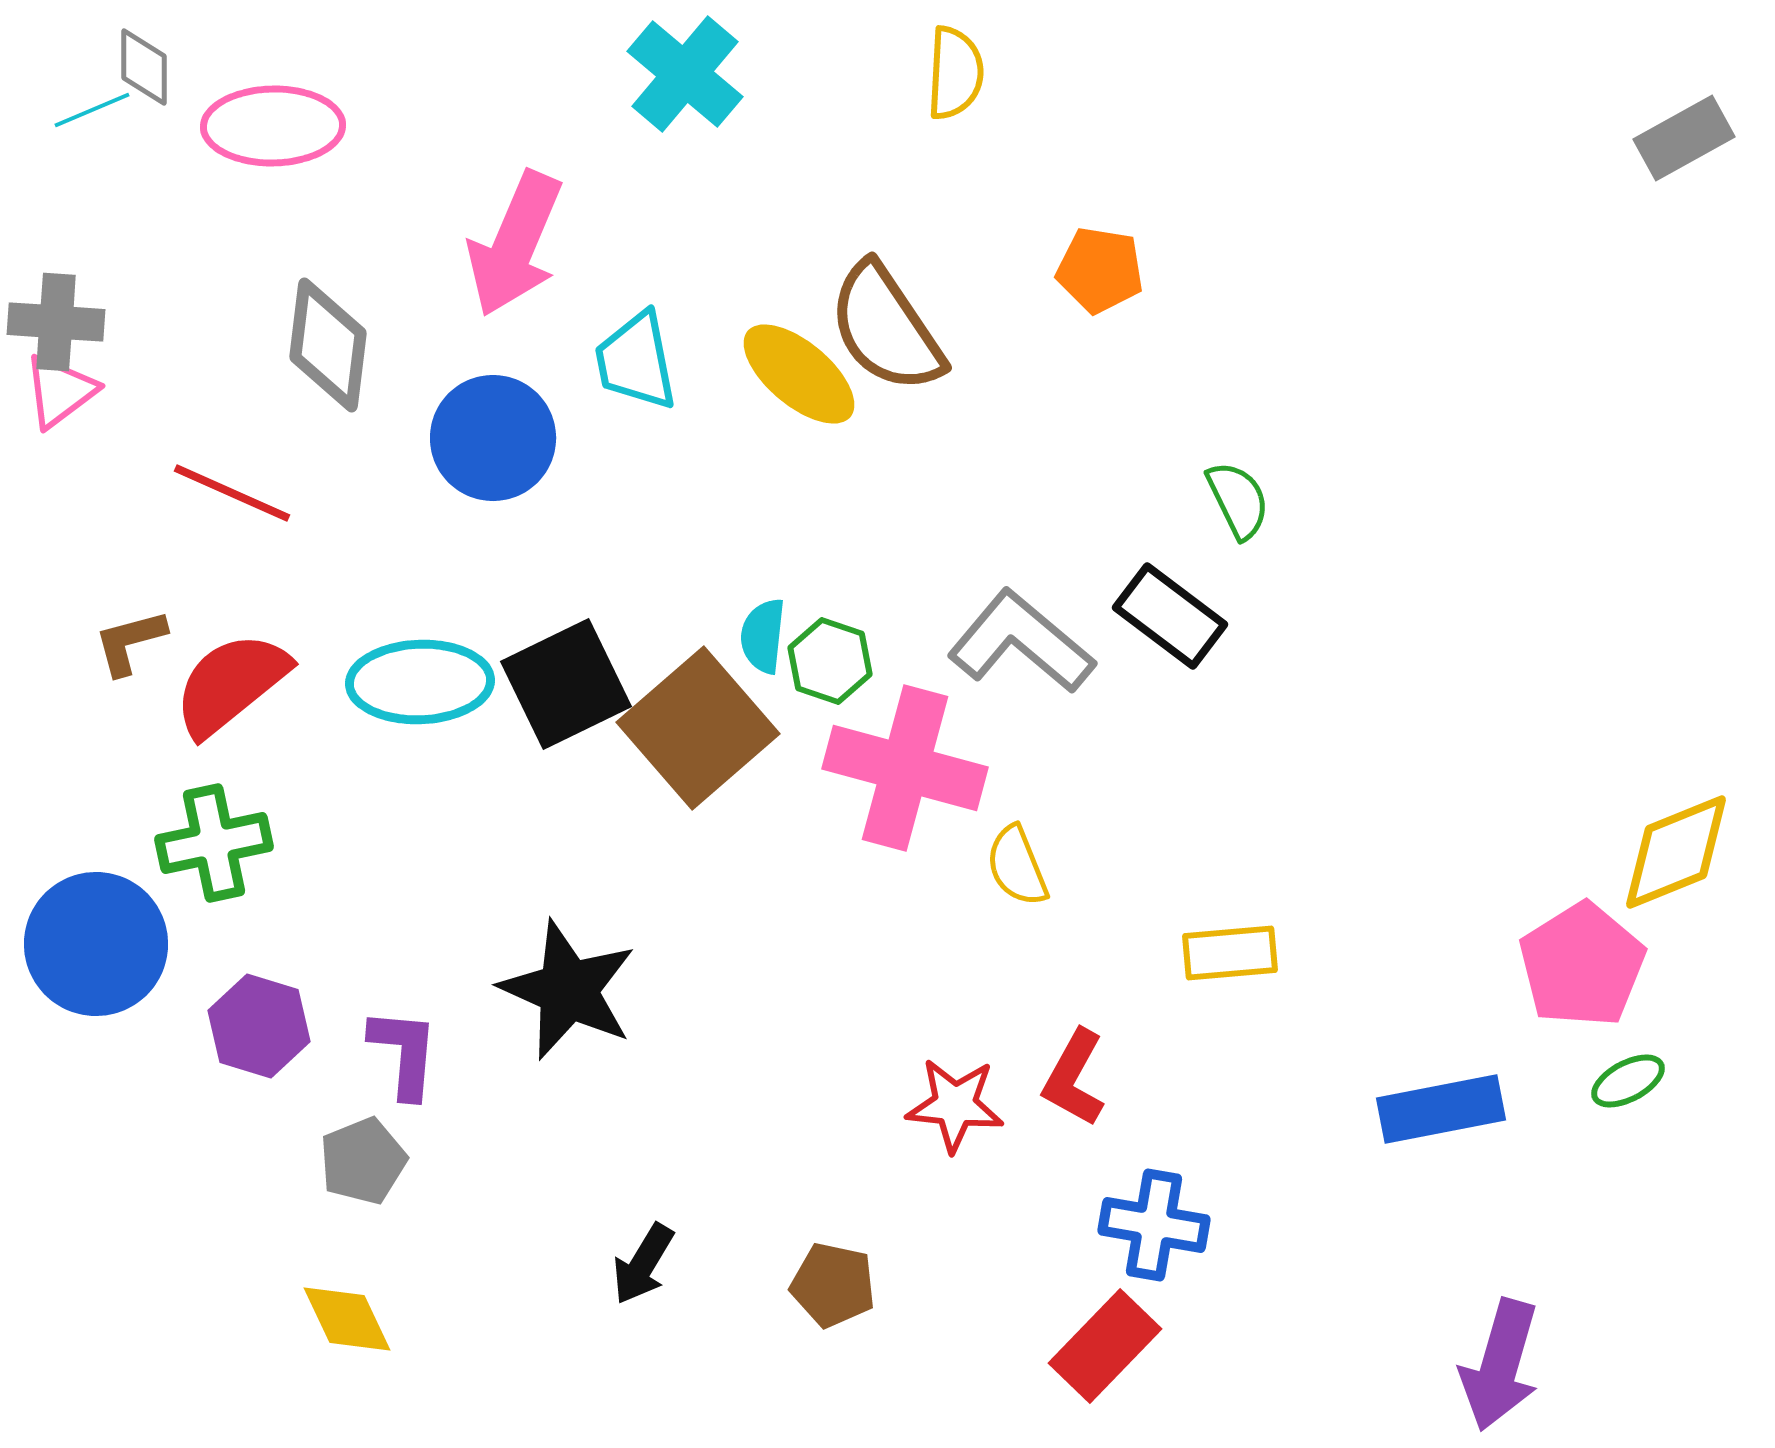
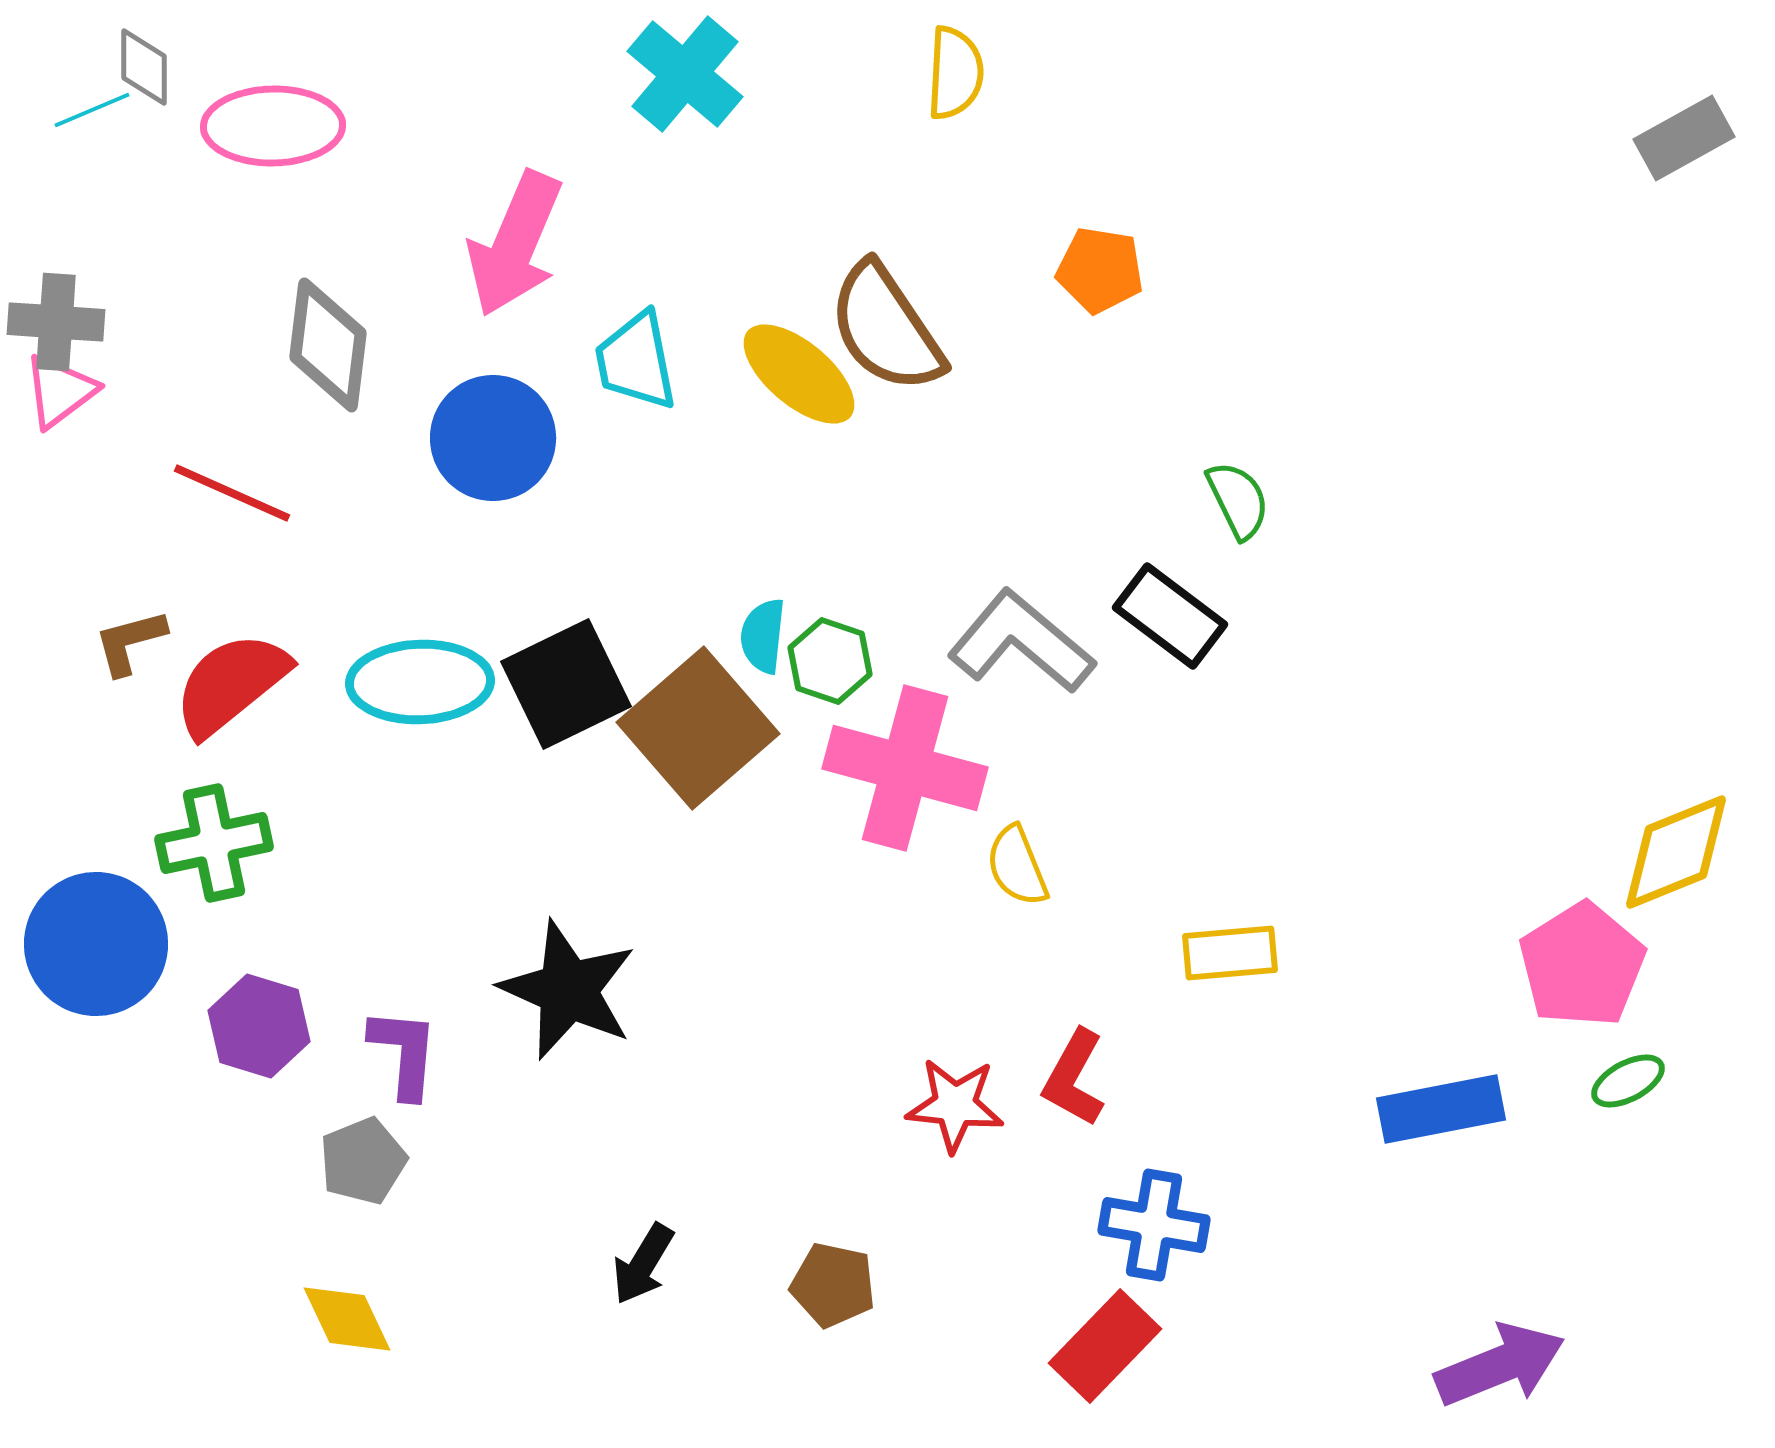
purple arrow at (1500, 1365): rotated 128 degrees counterclockwise
